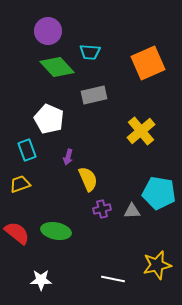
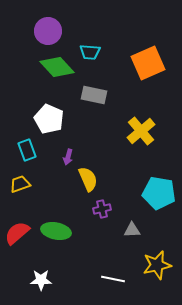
gray rectangle: rotated 25 degrees clockwise
gray triangle: moved 19 px down
red semicircle: rotated 80 degrees counterclockwise
